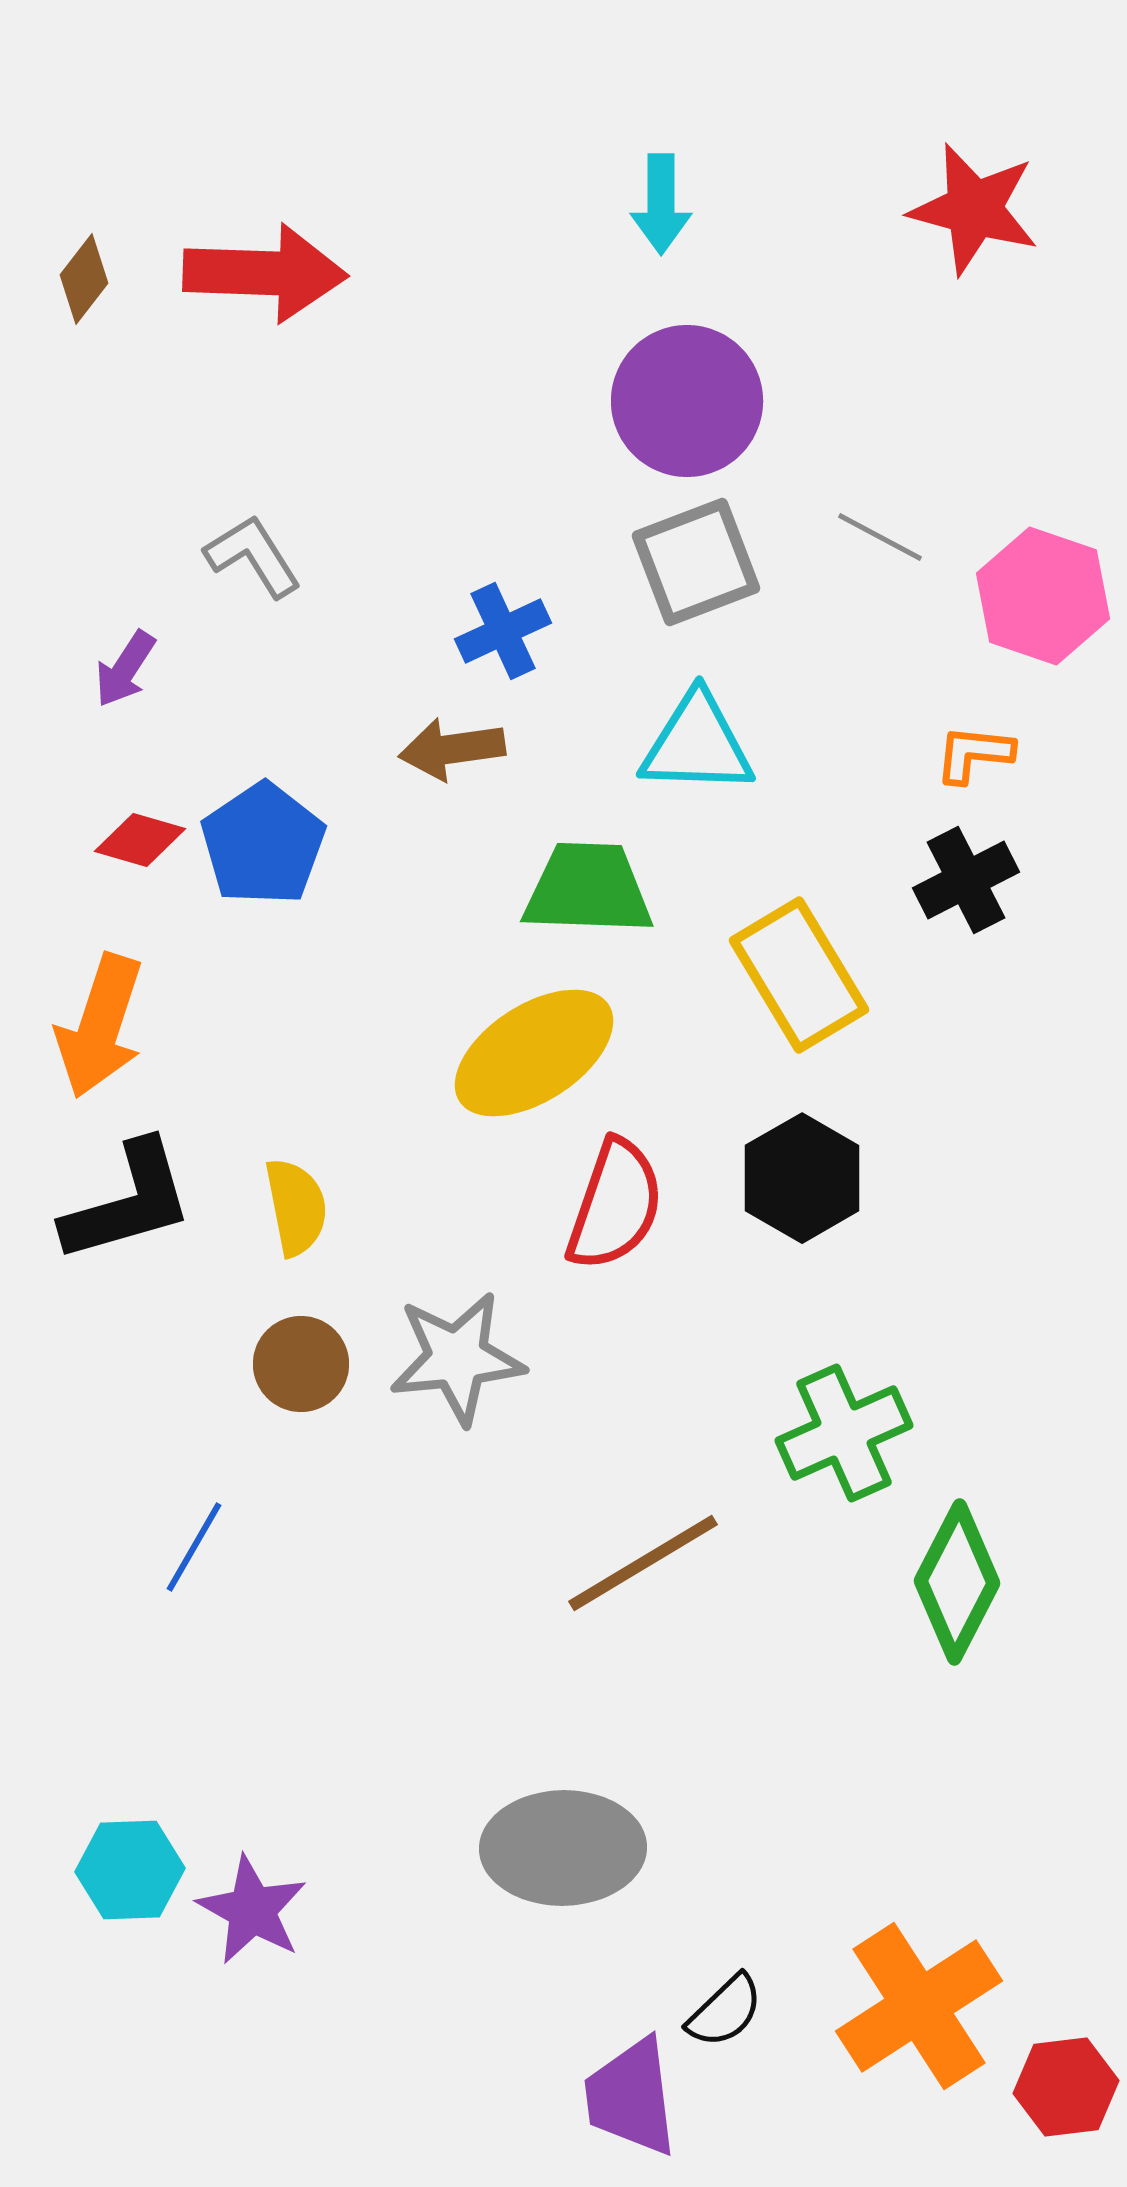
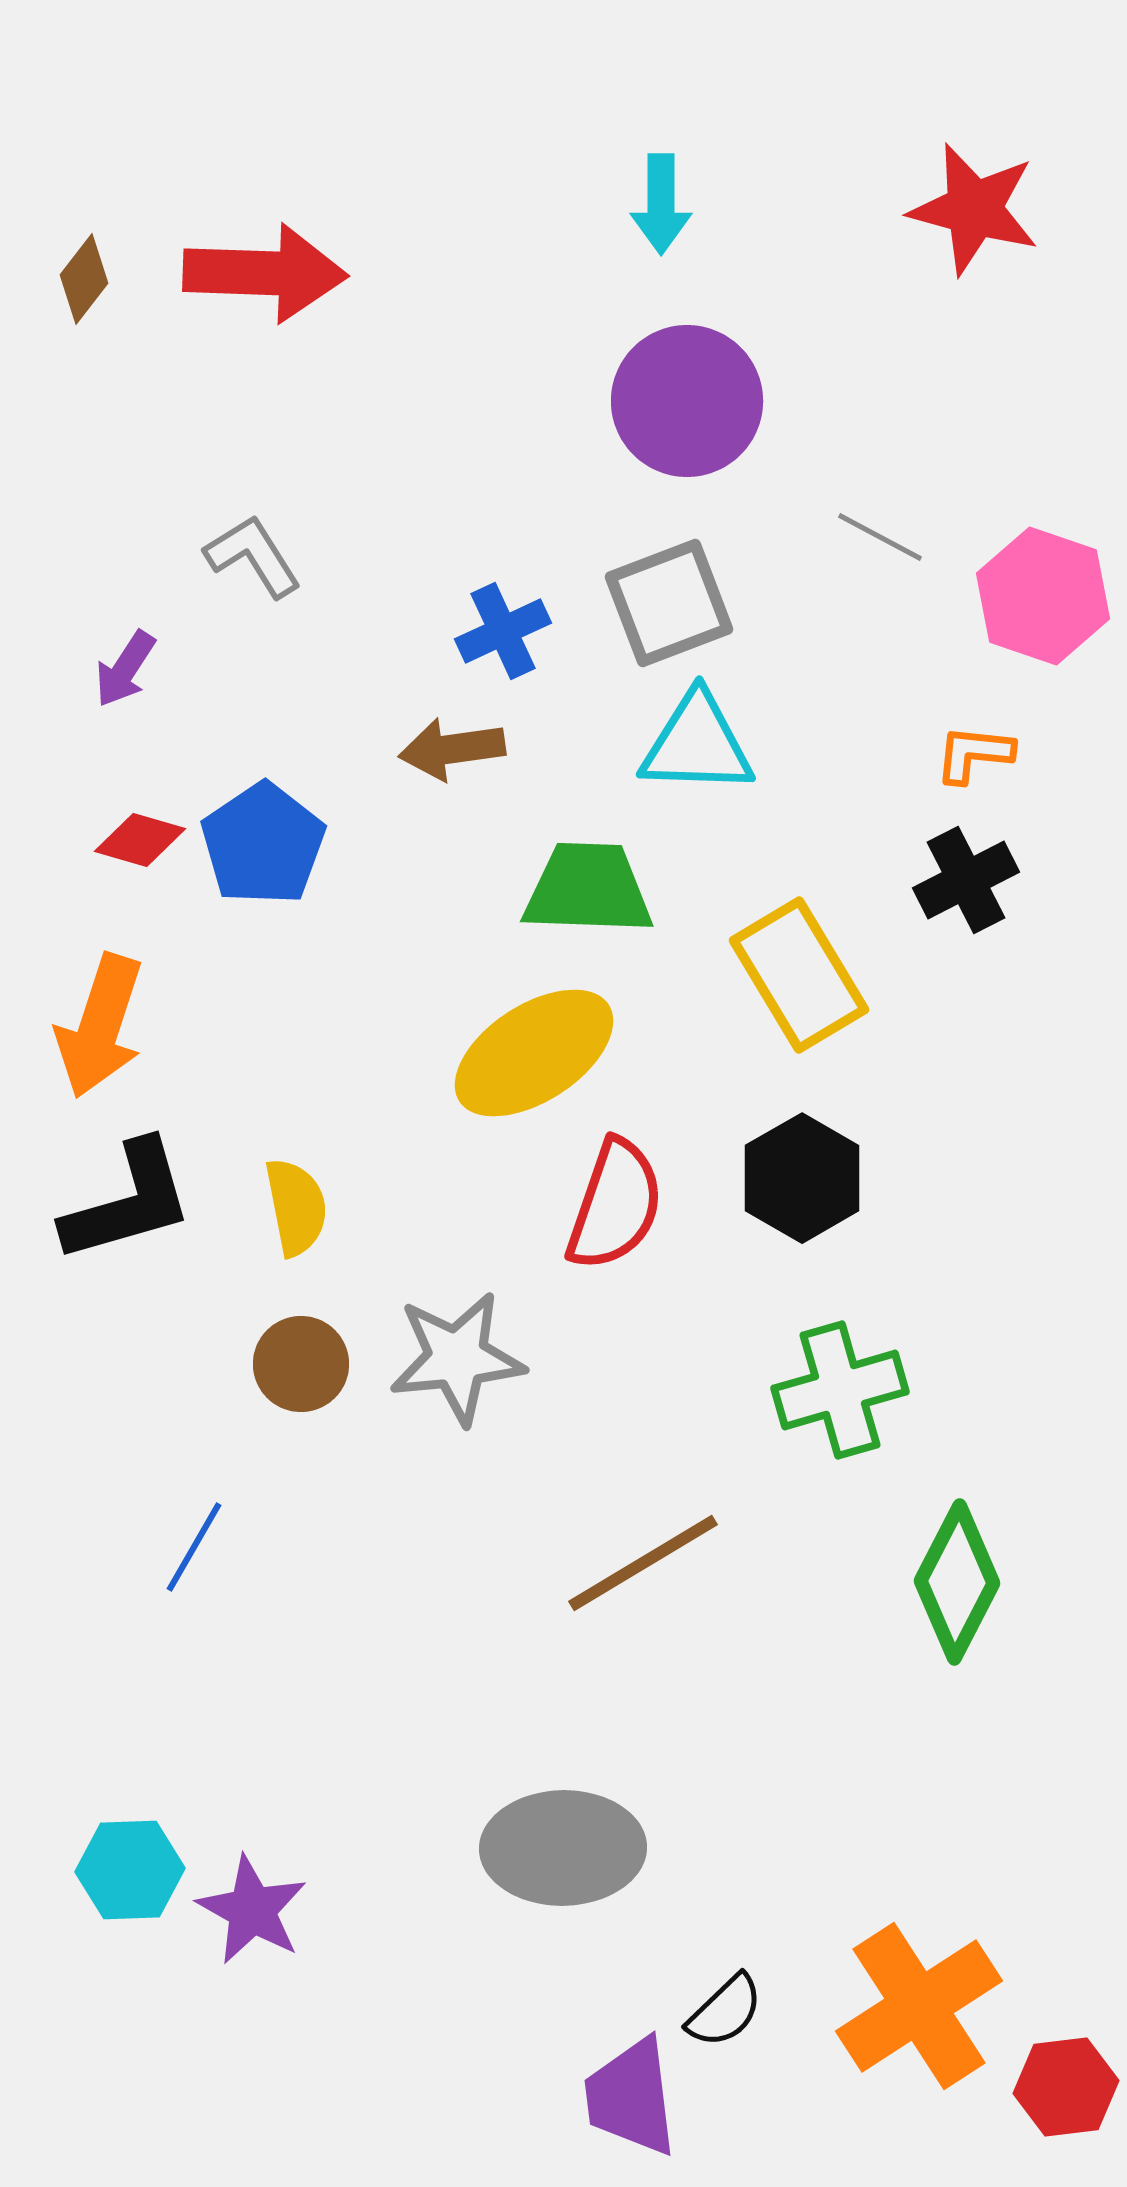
gray square: moved 27 px left, 41 px down
green cross: moved 4 px left, 43 px up; rotated 8 degrees clockwise
